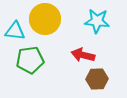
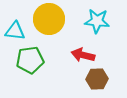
yellow circle: moved 4 px right
